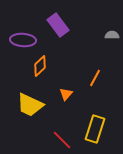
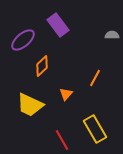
purple ellipse: rotated 45 degrees counterclockwise
orange diamond: moved 2 px right
yellow rectangle: rotated 48 degrees counterclockwise
red line: rotated 15 degrees clockwise
